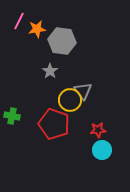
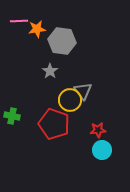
pink line: rotated 60 degrees clockwise
